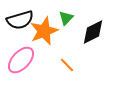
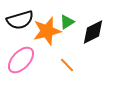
green triangle: moved 1 px right, 4 px down; rotated 14 degrees clockwise
orange star: moved 3 px right; rotated 8 degrees clockwise
